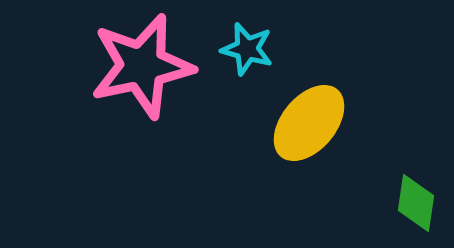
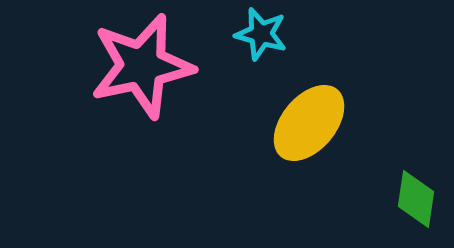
cyan star: moved 14 px right, 15 px up
green diamond: moved 4 px up
